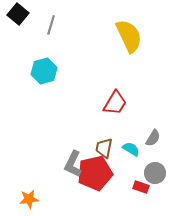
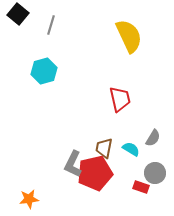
red trapezoid: moved 5 px right, 4 px up; rotated 44 degrees counterclockwise
